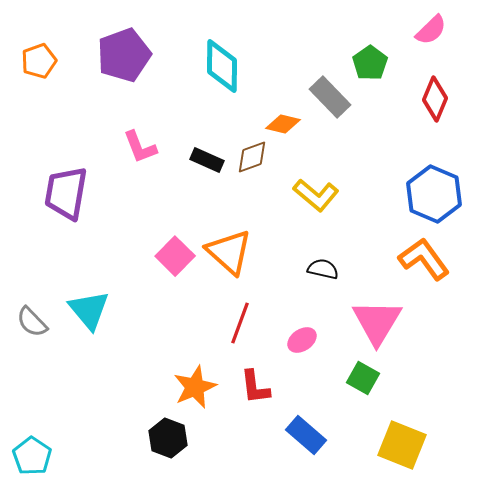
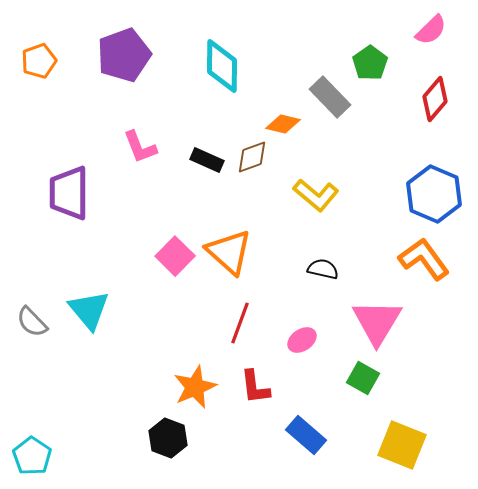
red diamond: rotated 18 degrees clockwise
purple trapezoid: moved 3 px right; rotated 10 degrees counterclockwise
